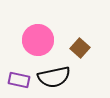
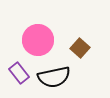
purple rectangle: moved 7 px up; rotated 40 degrees clockwise
